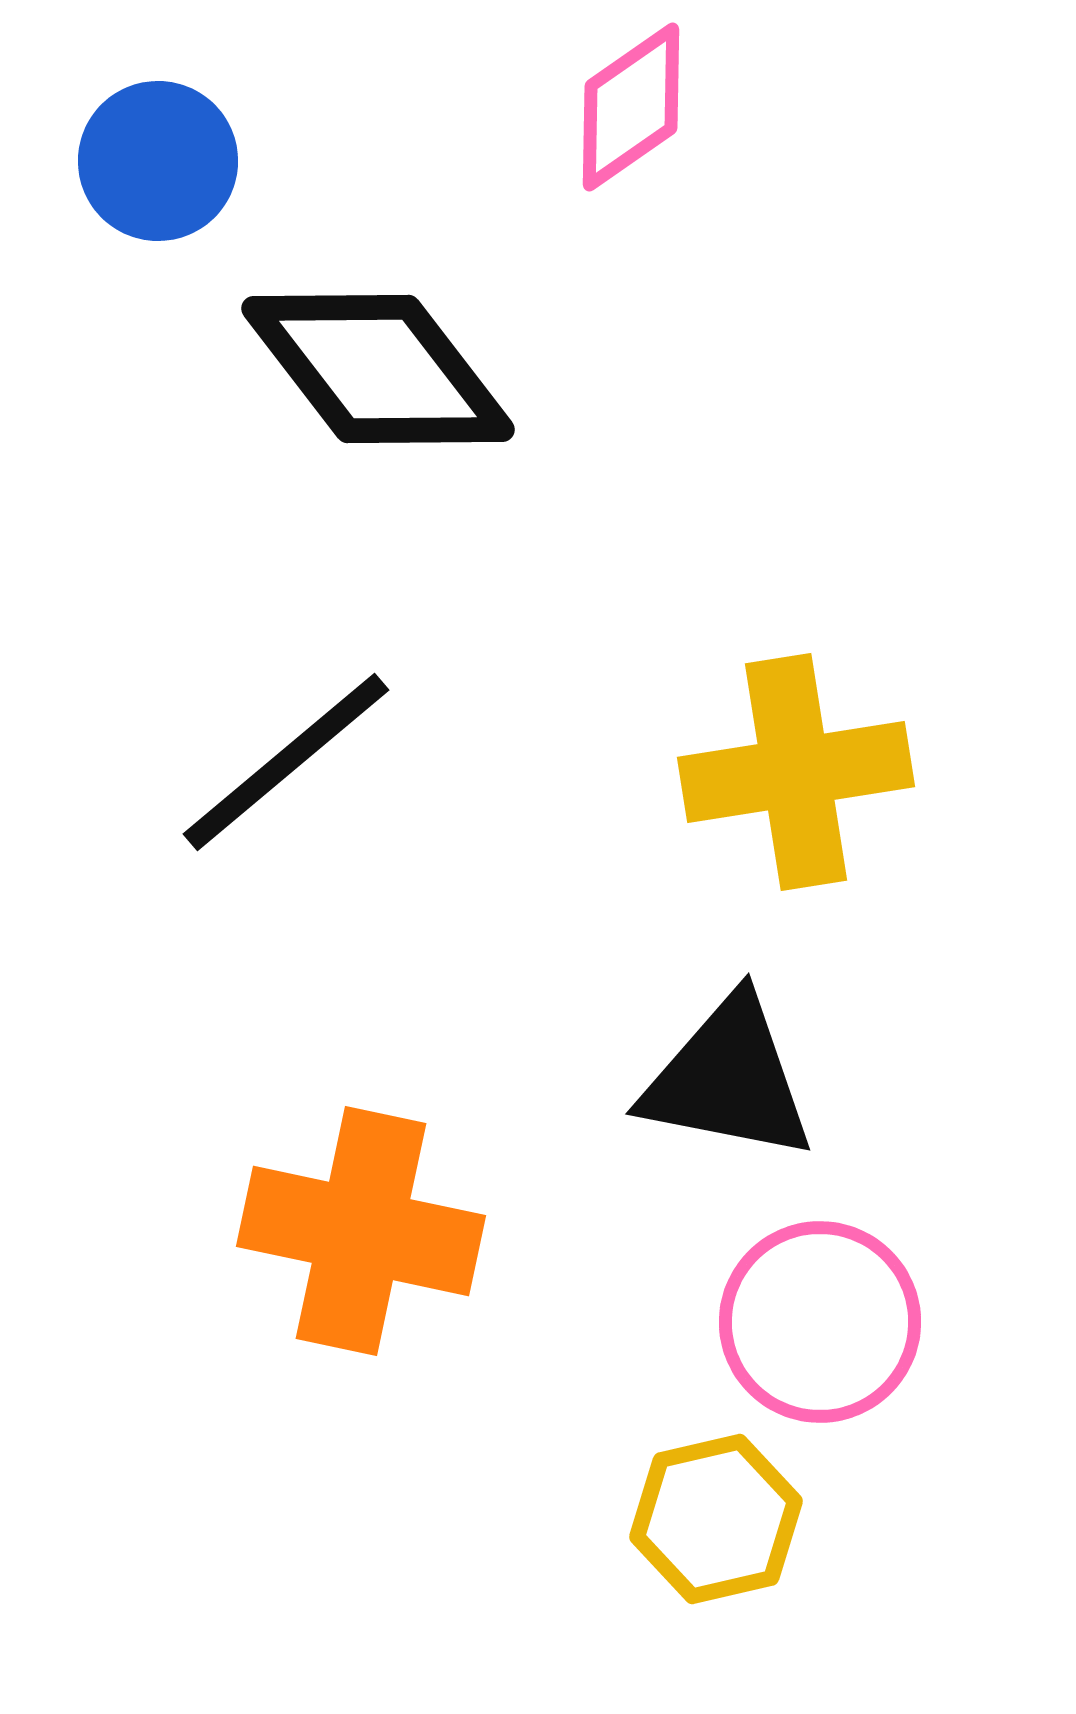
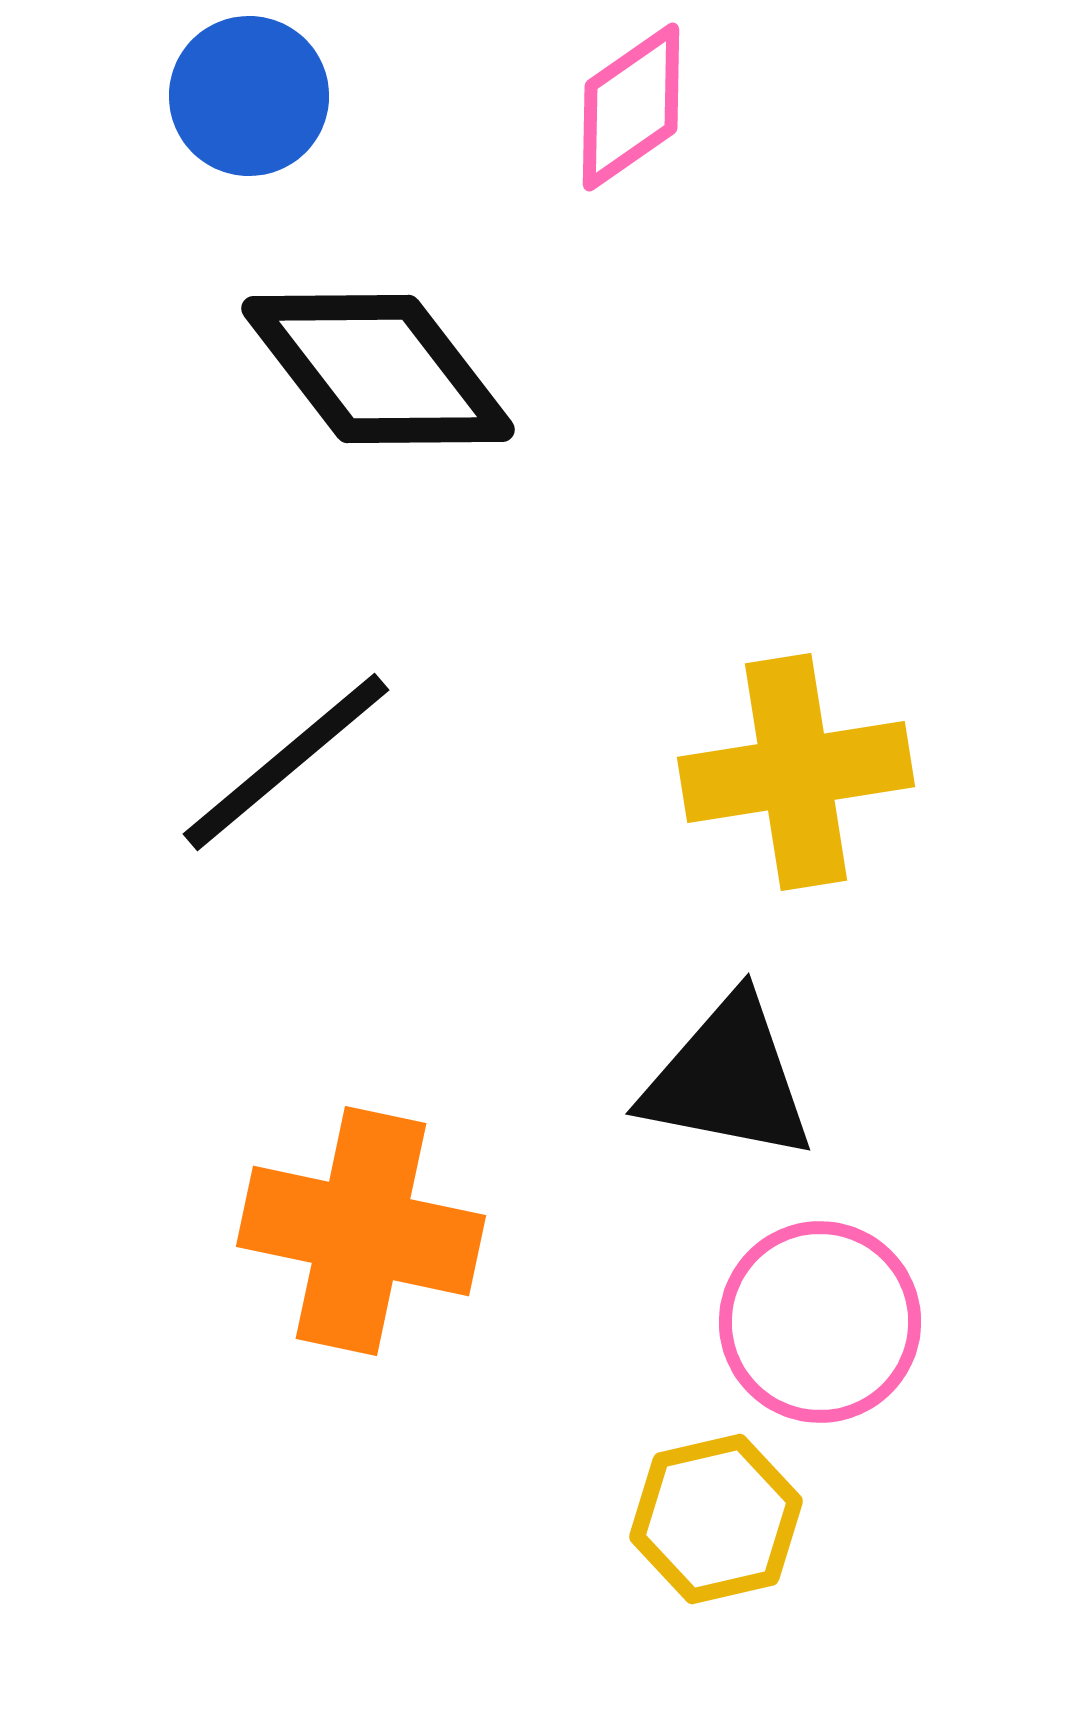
blue circle: moved 91 px right, 65 px up
